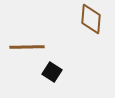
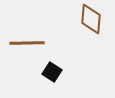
brown line: moved 4 px up
